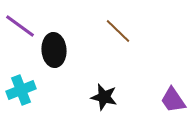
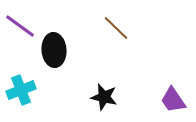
brown line: moved 2 px left, 3 px up
